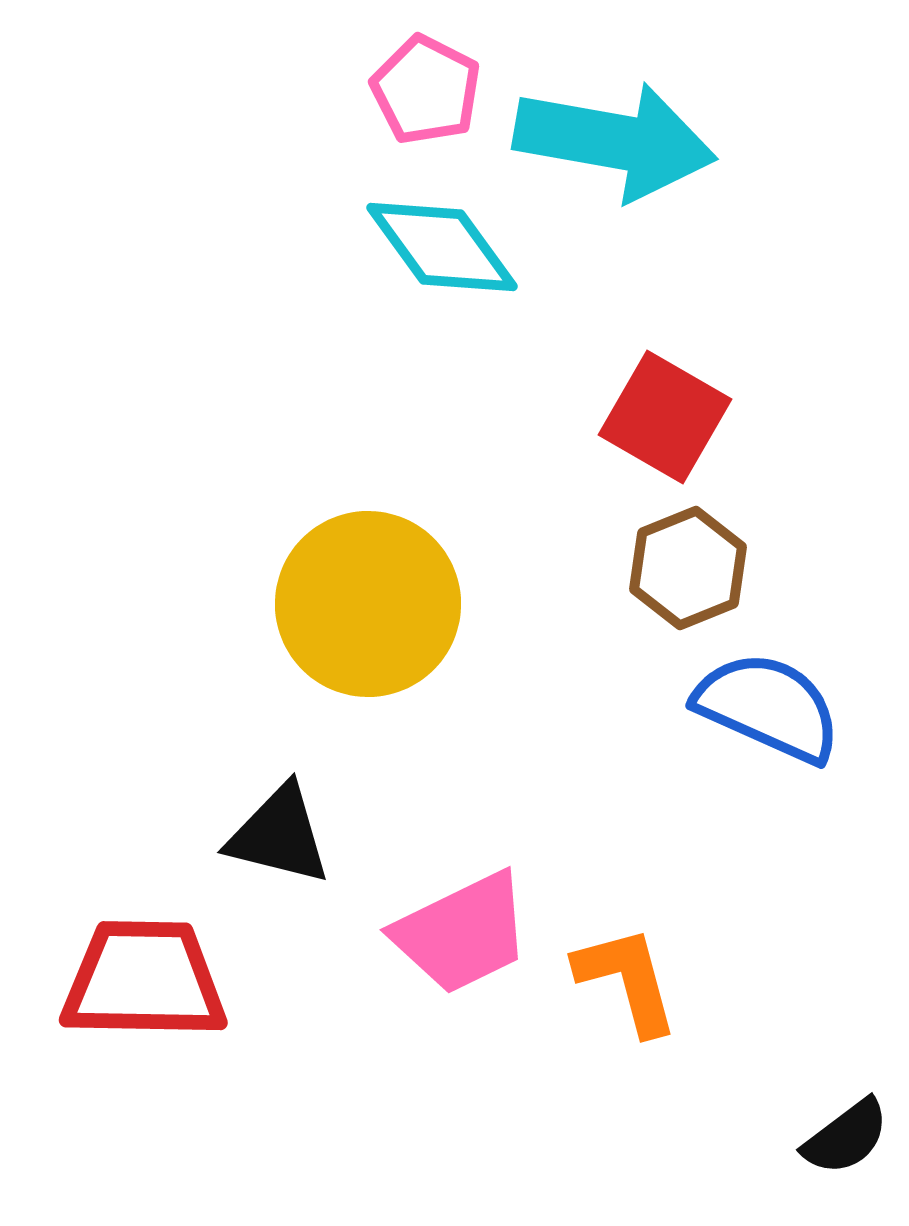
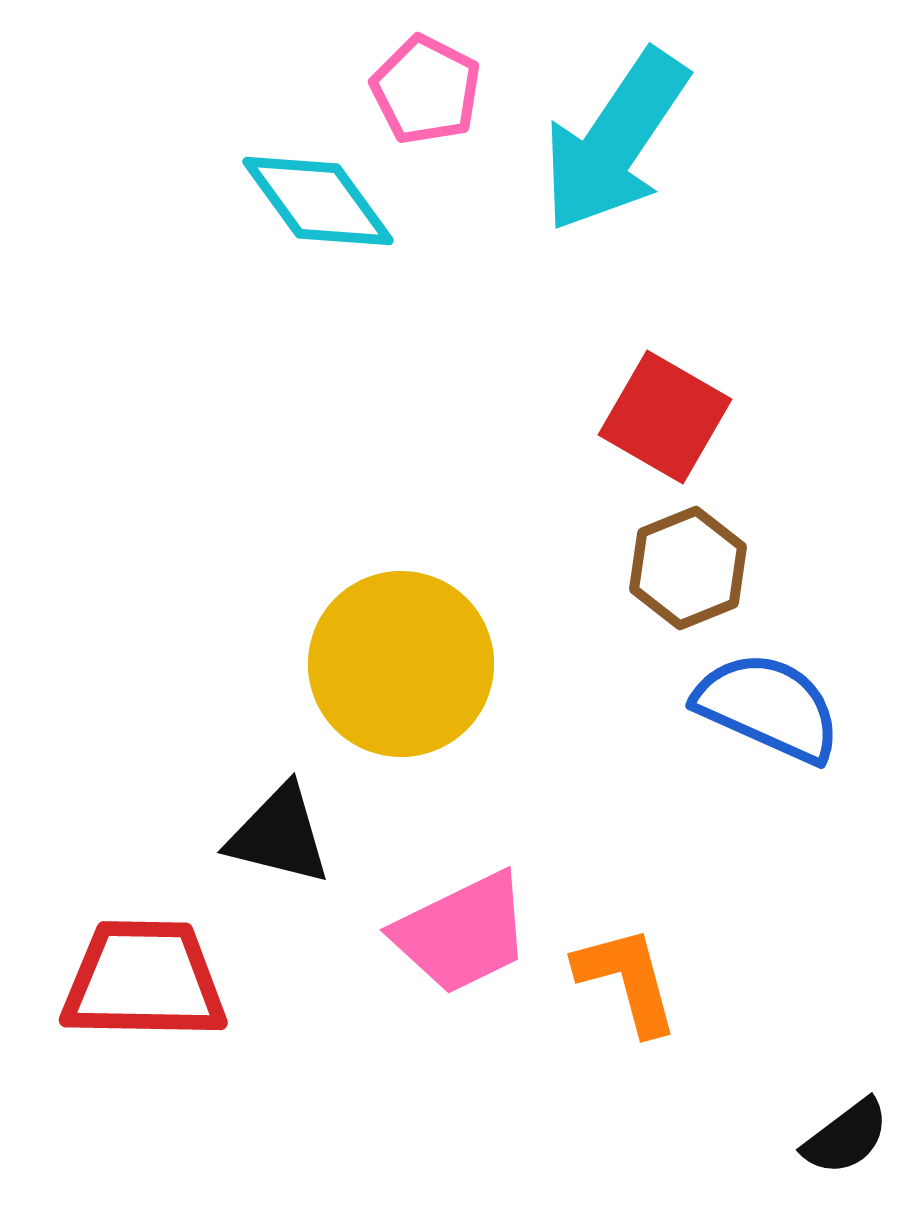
cyan arrow: rotated 114 degrees clockwise
cyan diamond: moved 124 px left, 46 px up
yellow circle: moved 33 px right, 60 px down
